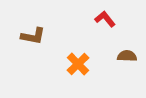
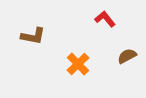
brown semicircle: rotated 30 degrees counterclockwise
